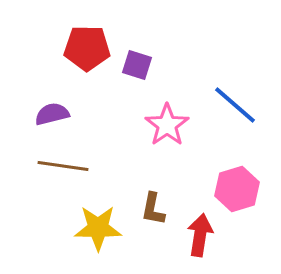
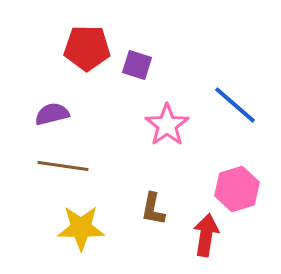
yellow star: moved 17 px left
red arrow: moved 6 px right
